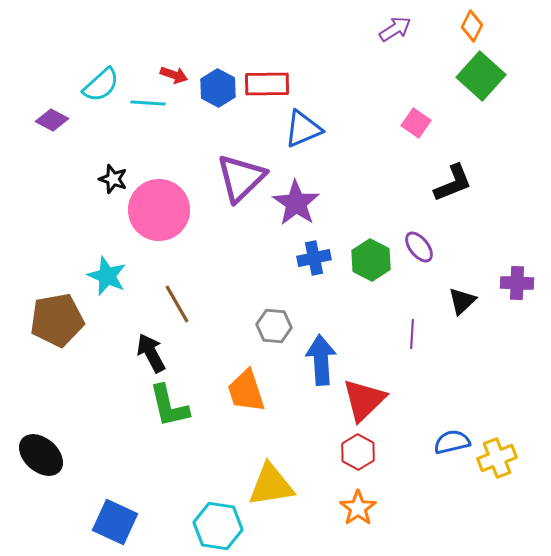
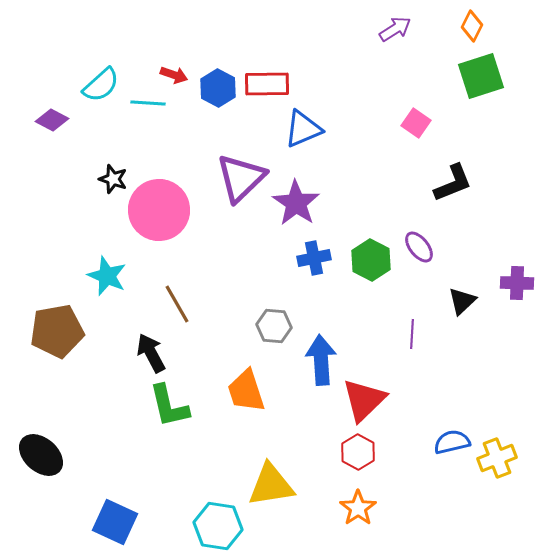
green square: rotated 30 degrees clockwise
brown pentagon: moved 11 px down
